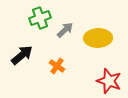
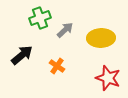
yellow ellipse: moved 3 px right
red star: moved 1 px left, 3 px up
